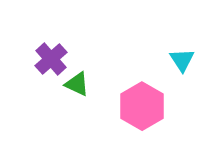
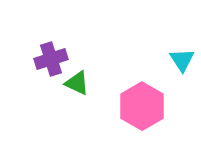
purple cross: rotated 24 degrees clockwise
green triangle: moved 1 px up
